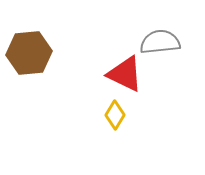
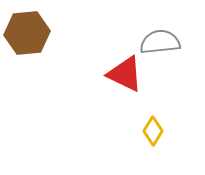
brown hexagon: moved 2 px left, 20 px up
yellow diamond: moved 38 px right, 16 px down
